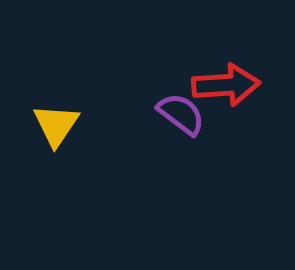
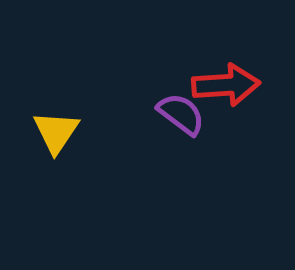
yellow triangle: moved 7 px down
